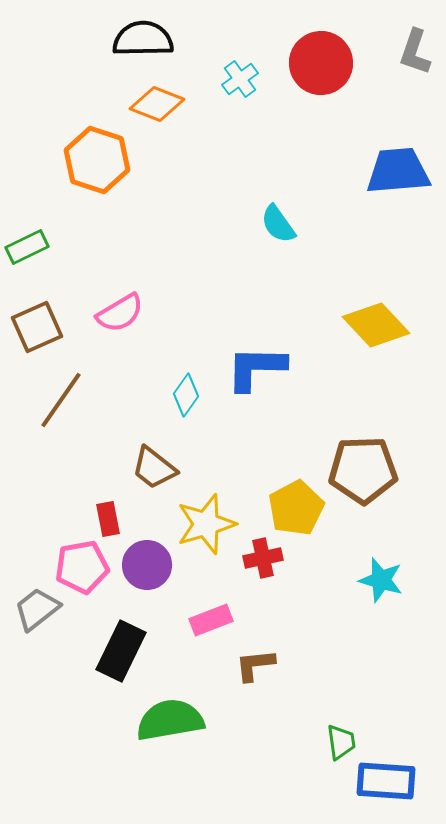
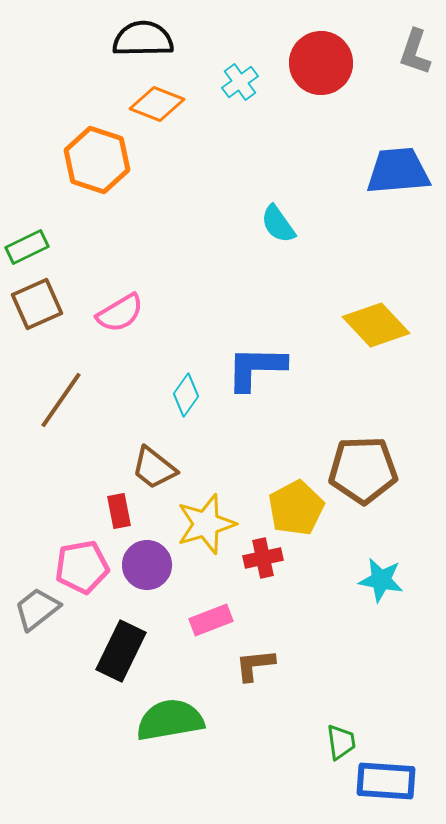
cyan cross: moved 3 px down
brown square: moved 23 px up
red rectangle: moved 11 px right, 8 px up
cyan star: rotated 6 degrees counterclockwise
